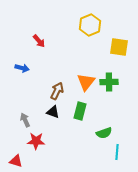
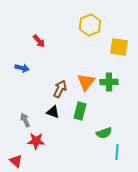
brown arrow: moved 3 px right, 2 px up
red triangle: rotated 24 degrees clockwise
